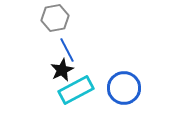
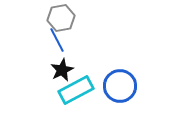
gray hexagon: moved 6 px right
blue line: moved 10 px left, 10 px up
blue circle: moved 4 px left, 2 px up
